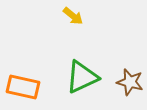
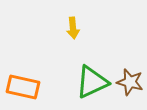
yellow arrow: moved 12 px down; rotated 45 degrees clockwise
green triangle: moved 10 px right, 5 px down
